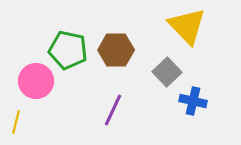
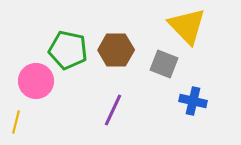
gray square: moved 3 px left, 8 px up; rotated 24 degrees counterclockwise
